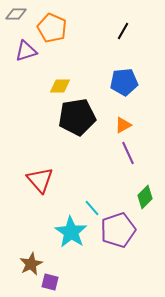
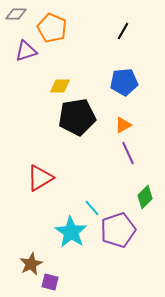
red triangle: moved 2 px up; rotated 40 degrees clockwise
